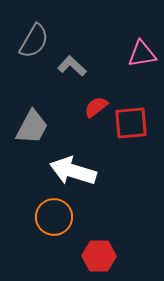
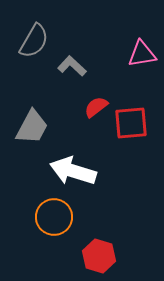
red hexagon: rotated 16 degrees clockwise
